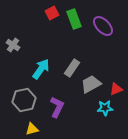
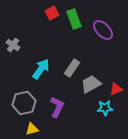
purple ellipse: moved 4 px down
gray hexagon: moved 3 px down
